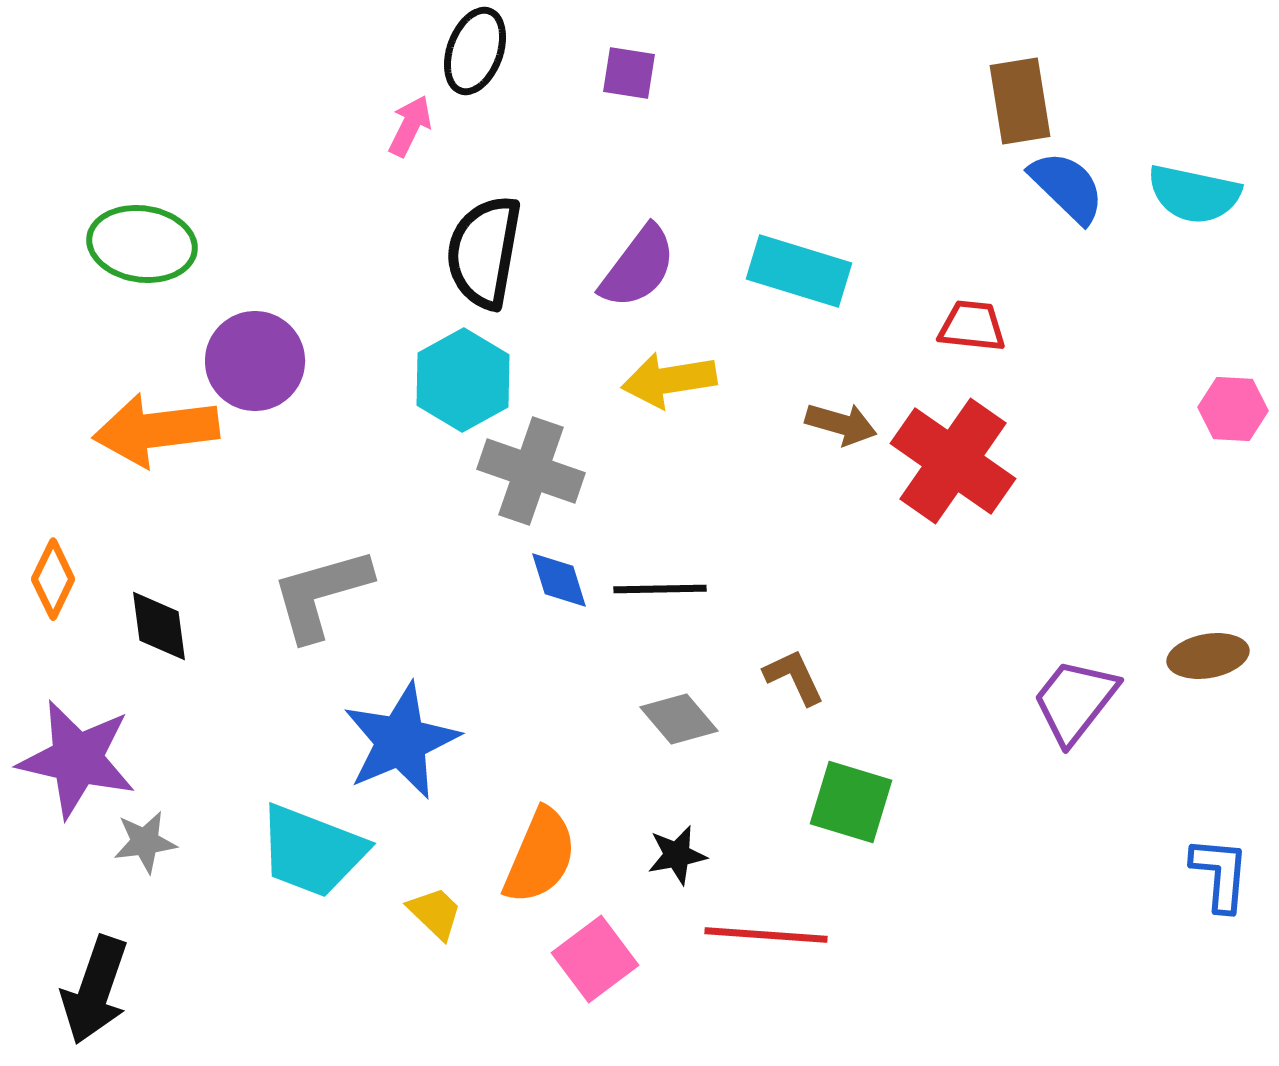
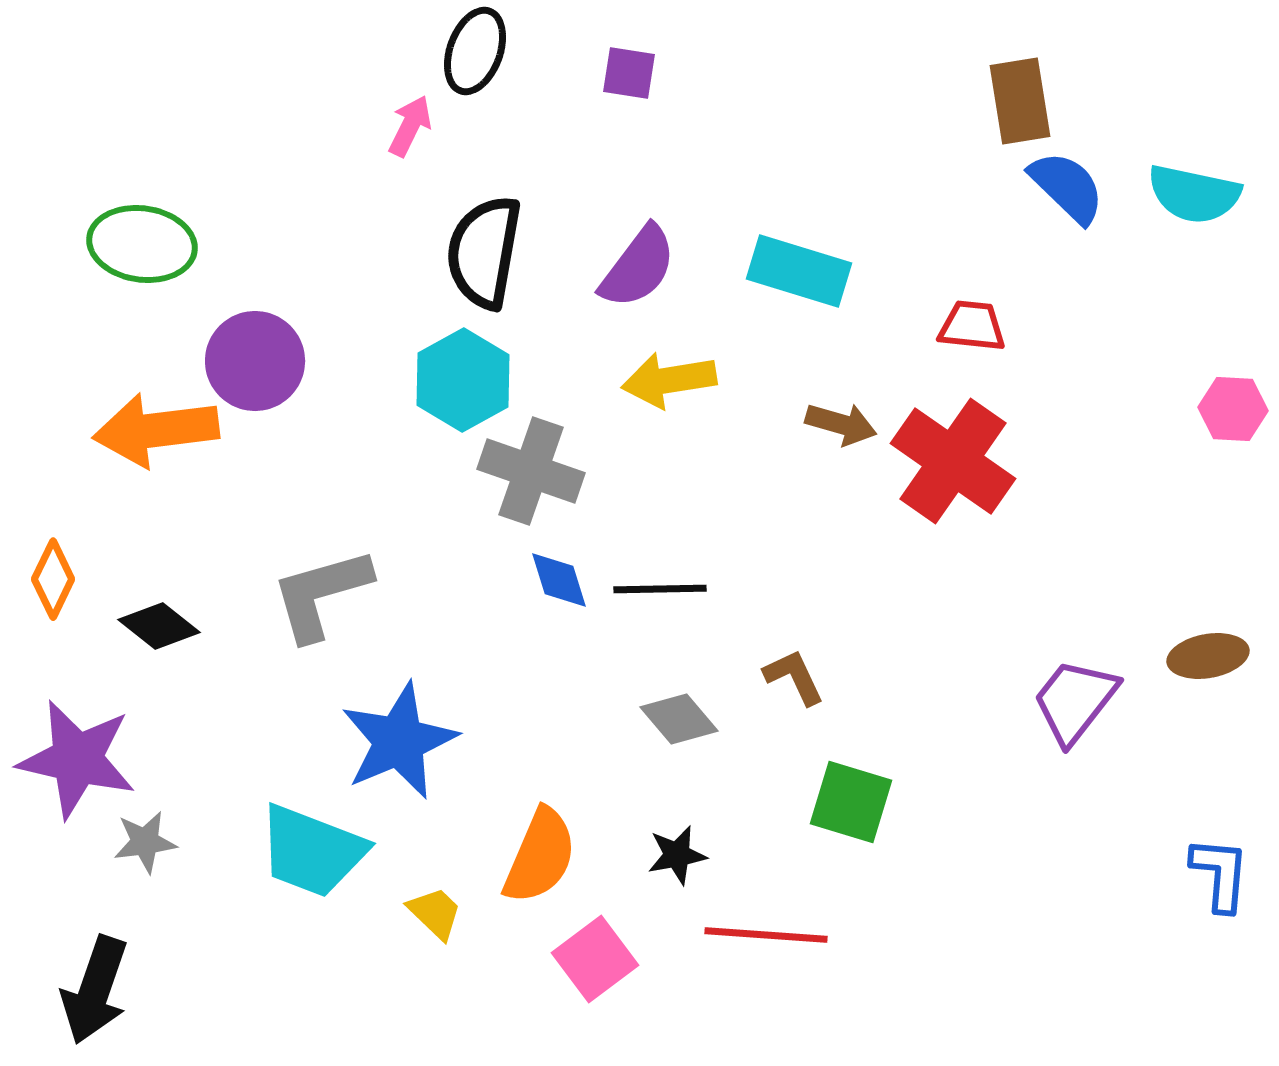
black diamond: rotated 44 degrees counterclockwise
blue star: moved 2 px left
